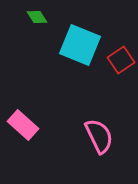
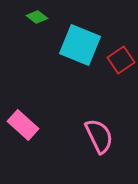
green diamond: rotated 20 degrees counterclockwise
